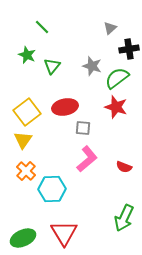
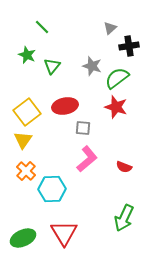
black cross: moved 3 px up
red ellipse: moved 1 px up
